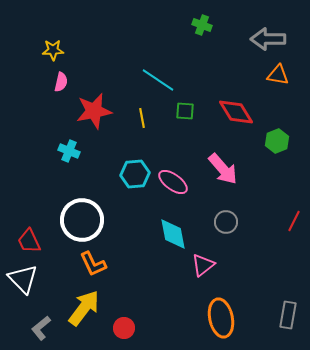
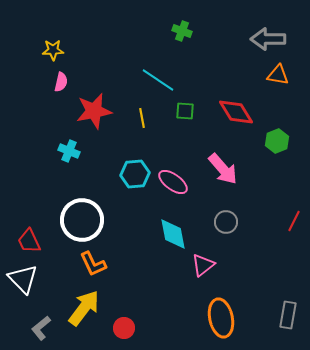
green cross: moved 20 px left, 6 px down
